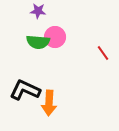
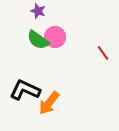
purple star: rotated 14 degrees clockwise
green semicircle: moved 2 px up; rotated 30 degrees clockwise
orange arrow: rotated 35 degrees clockwise
